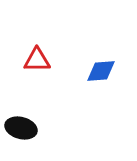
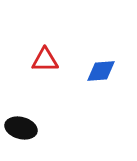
red triangle: moved 8 px right
